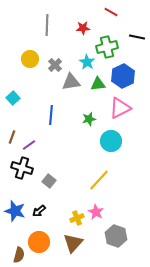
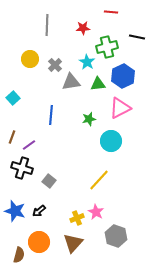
red line: rotated 24 degrees counterclockwise
